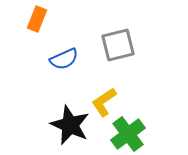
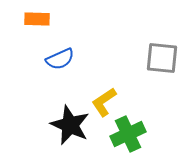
orange rectangle: rotated 70 degrees clockwise
gray square: moved 44 px right, 13 px down; rotated 20 degrees clockwise
blue semicircle: moved 4 px left
green cross: rotated 12 degrees clockwise
